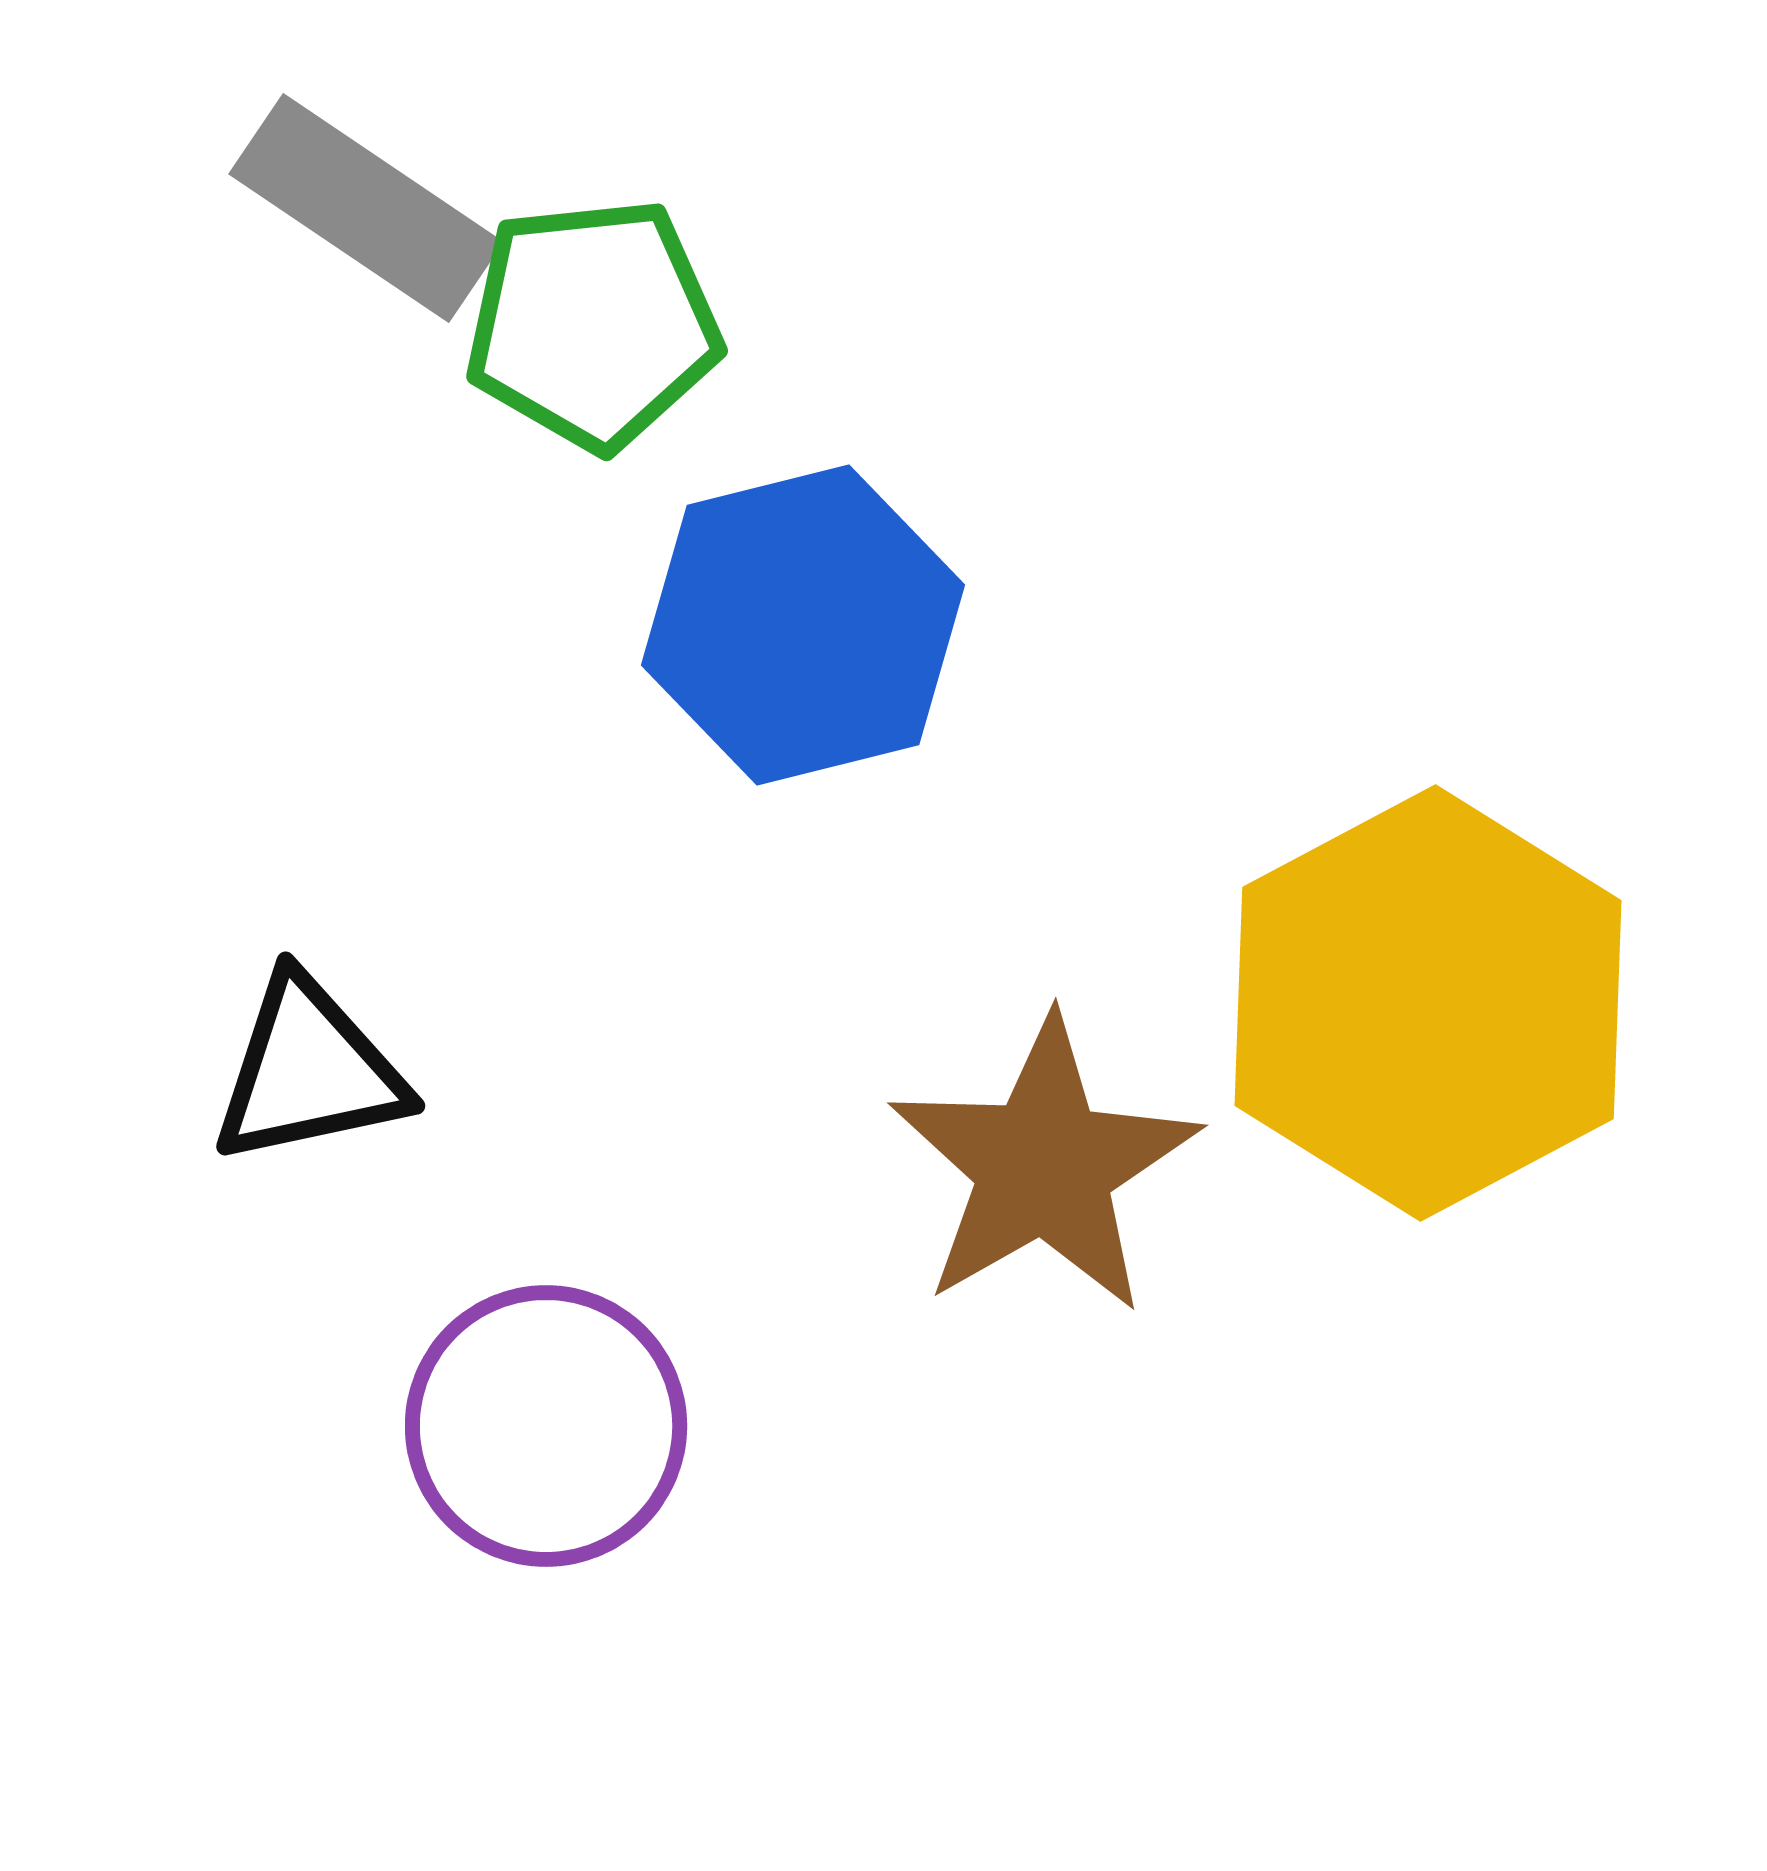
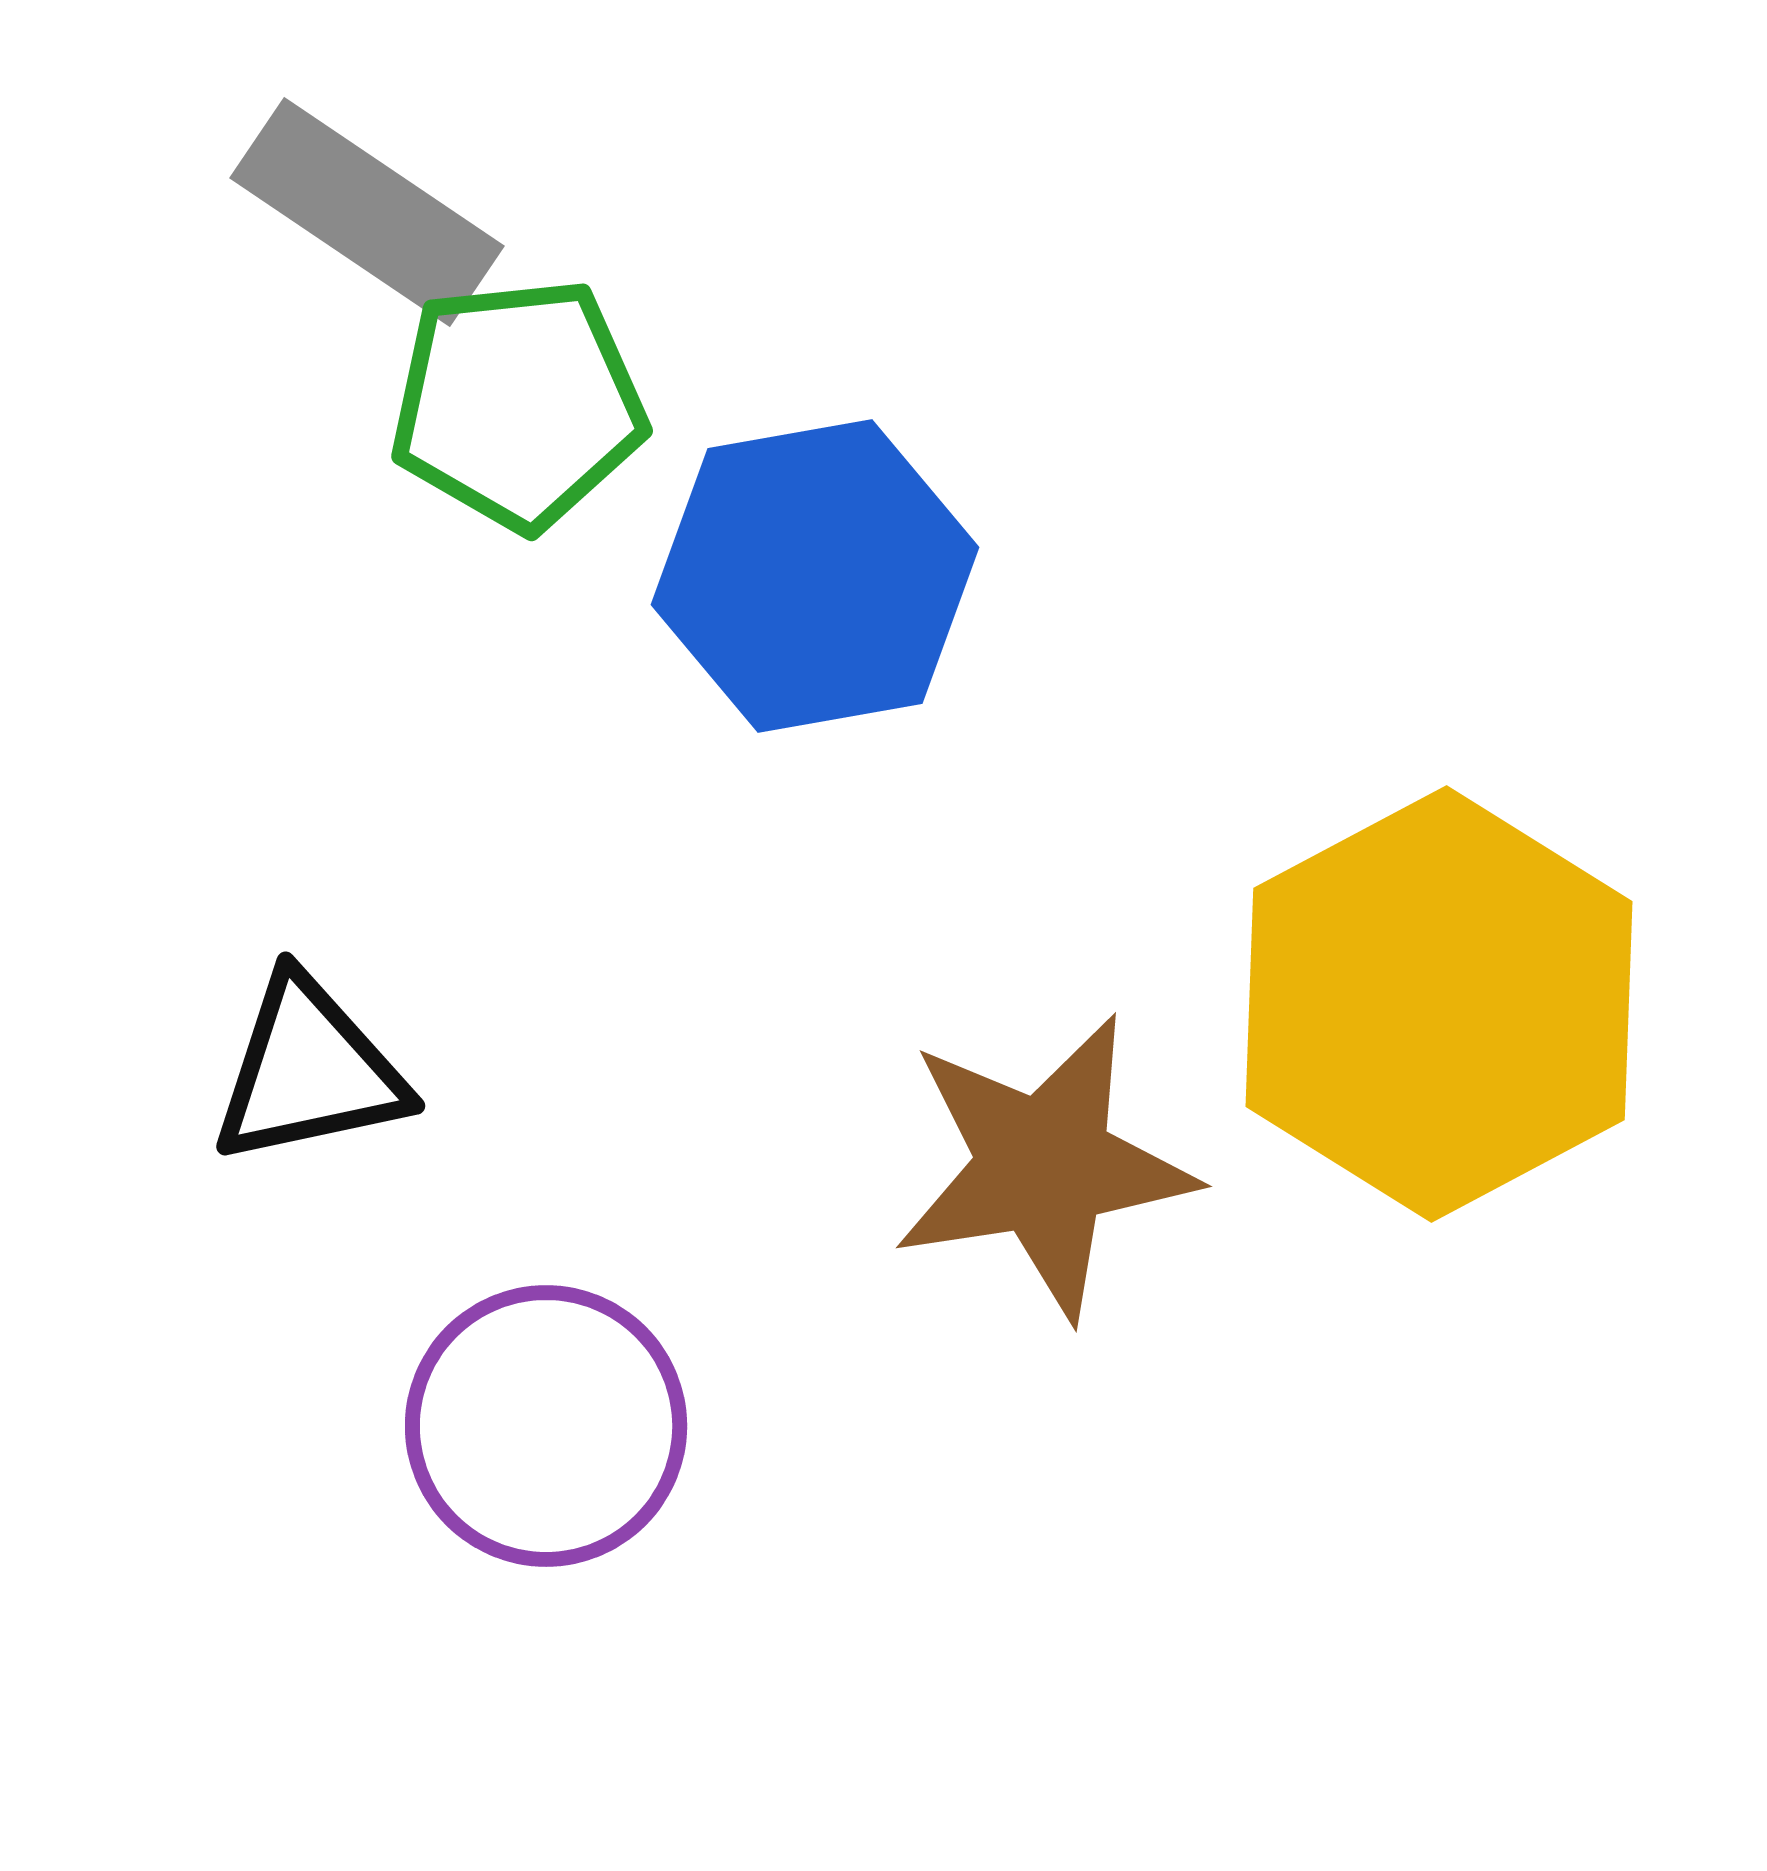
gray rectangle: moved 1 px right, 4 px down
green pentagon: moved 75 px left, 80 px down
blue hexagon: moved 12 px right, 49 px up; rotated 4 degrees clockwise
yellow hexagon: moved 11 px right, 1 px down
brown star: rotated 21 degrees clockwise
